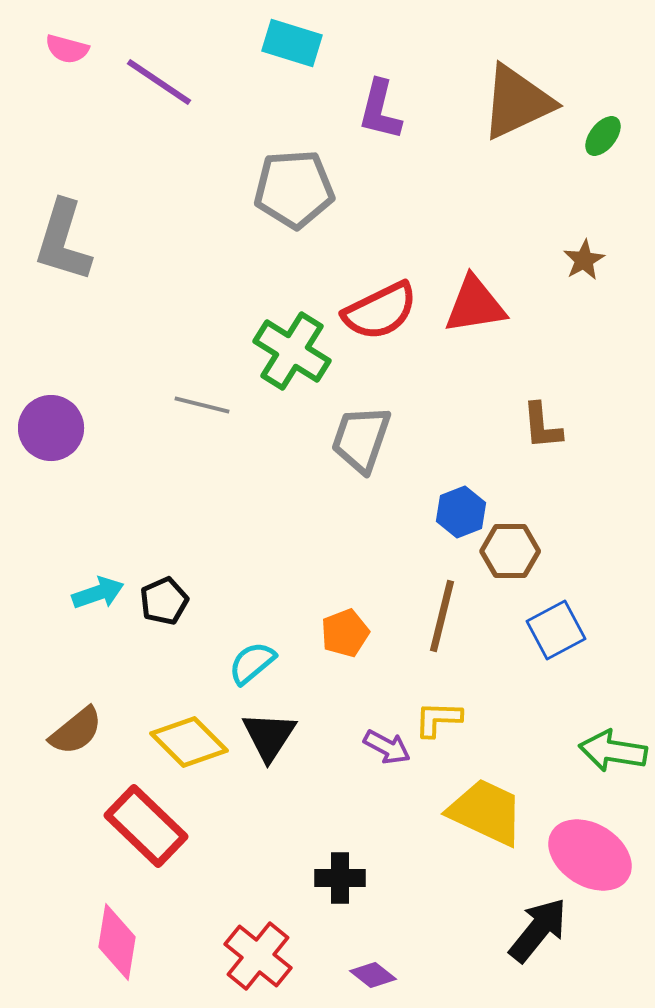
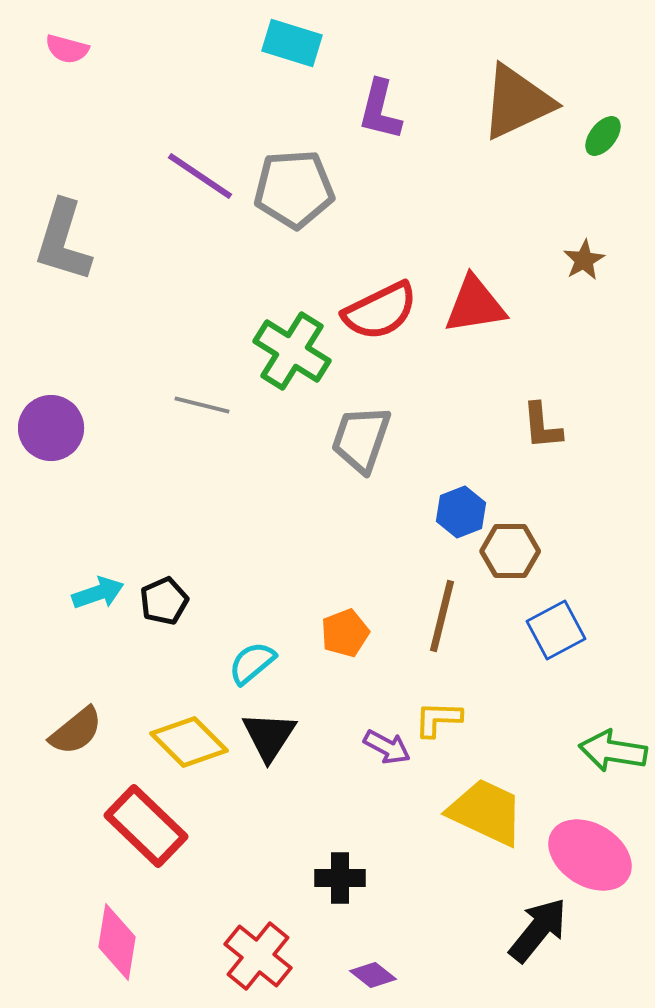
purple line: moved 41 px right, 94 px down
